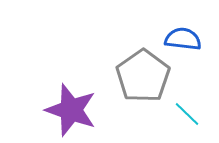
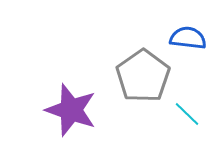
blue semicircle: moved 5 px right, 1 px up
